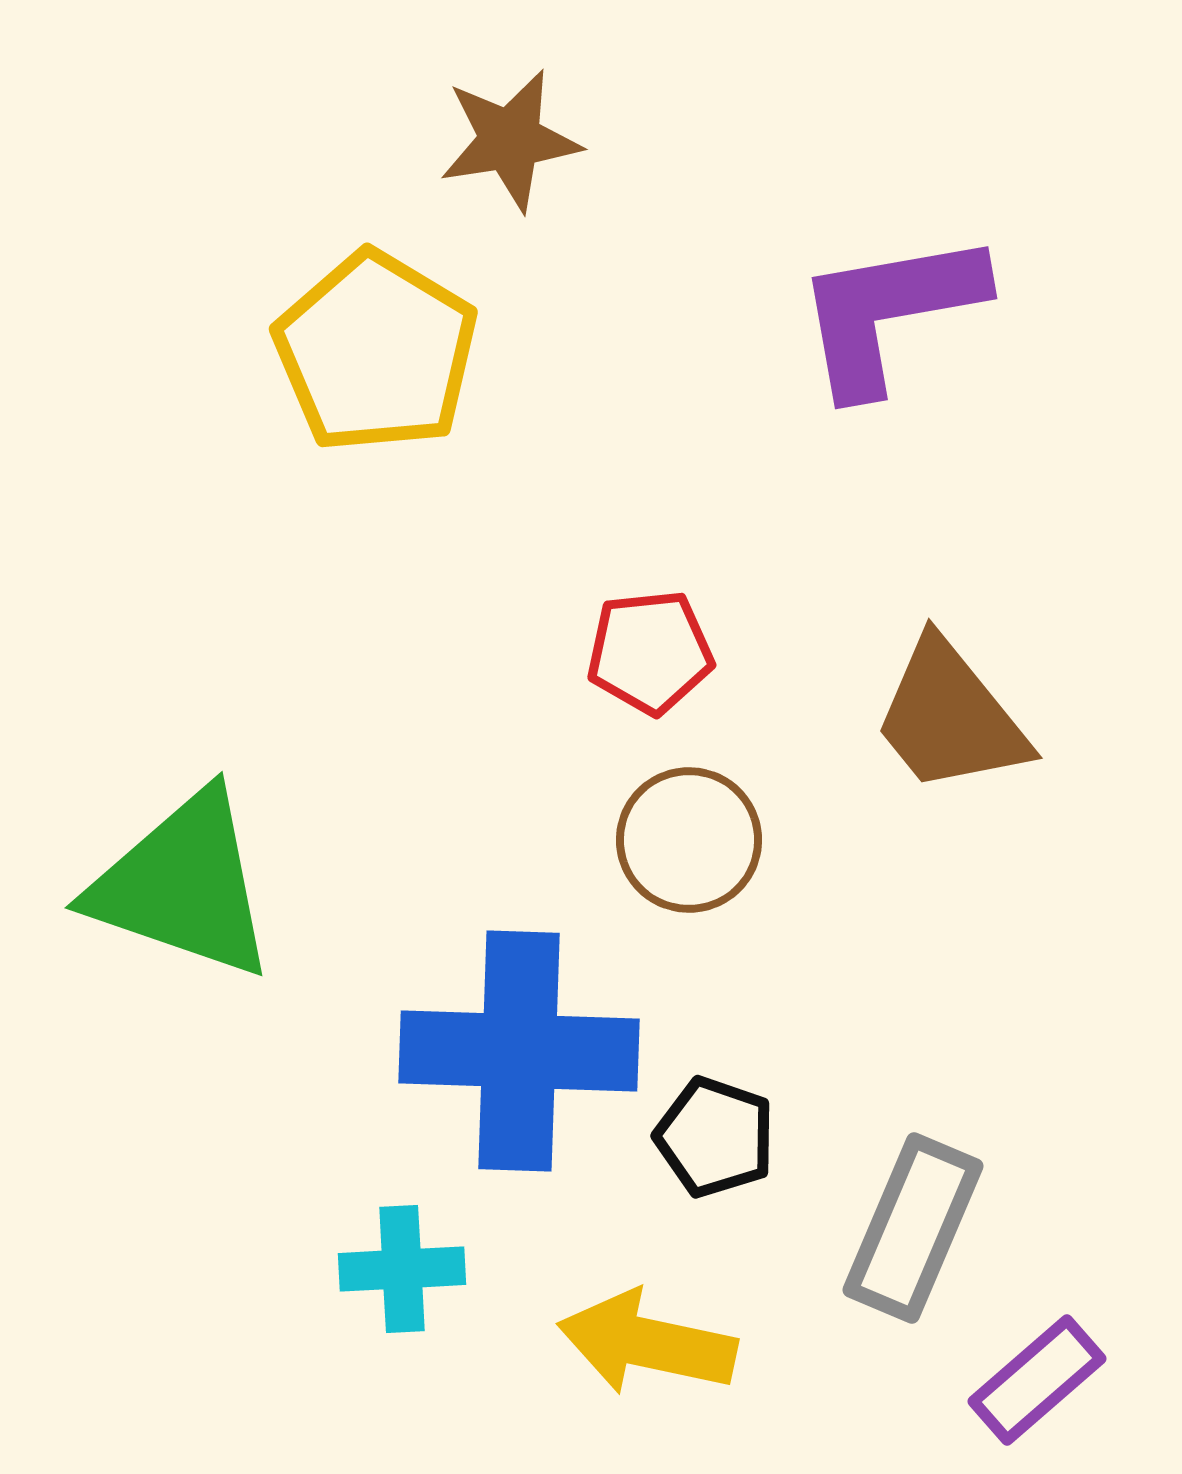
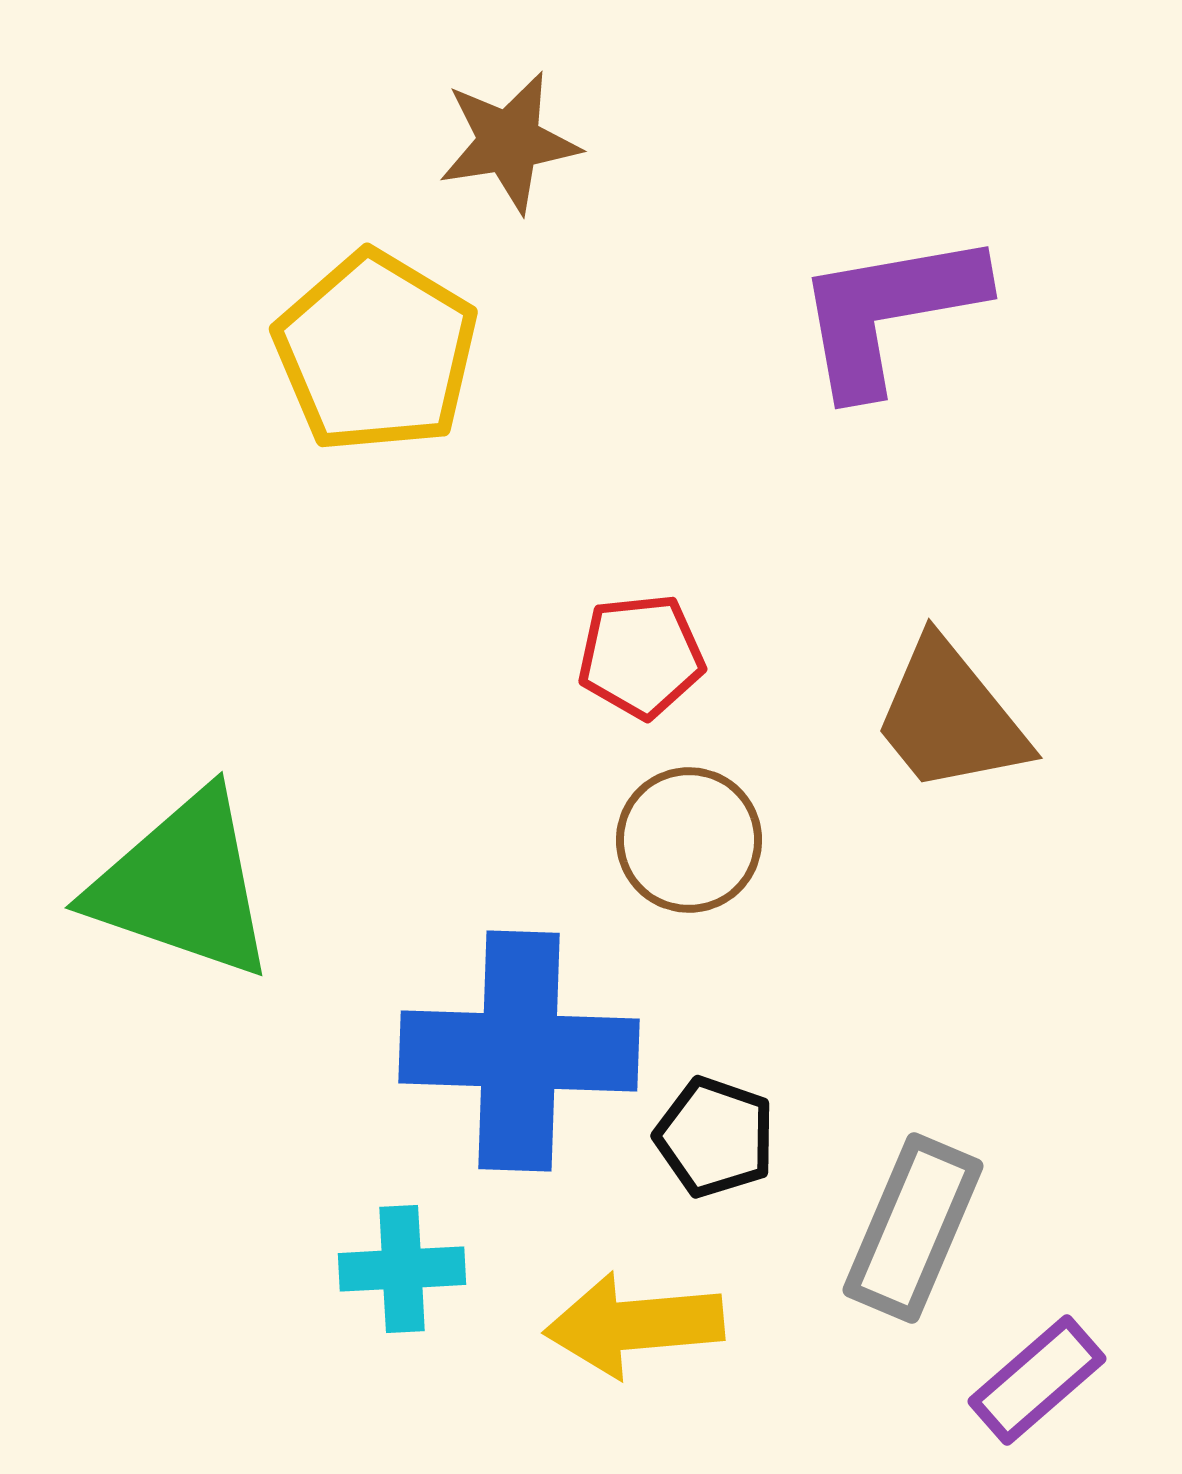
brown star: moved 1 px left, 2 px down
red pentagon: moved 9 px left, 4 px down
yellow arrow: moved 13 px left, 18 px up; rotated 17 degrees counterclockwise
